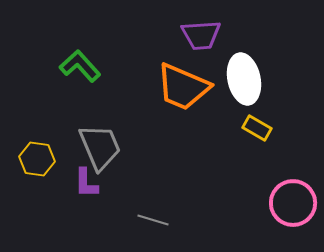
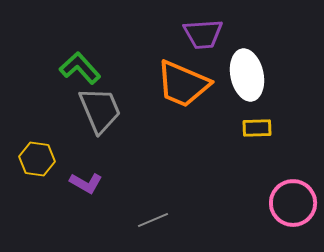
purple trapezoid: moved 2 px right, 1 px up
green L-shape: moved 2 px down
white ellipse: moved 3 px right, 4 px up
orange trapezoid: moved 3 px up
yellow rectangle: rotated 32 degrees counterclockwise
gray trapezoid: moved 37 px up
purple L-shape: rotated 60 degrees counterclockwise
gray line: rotated 40 degrees counterclockwise
